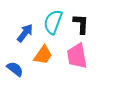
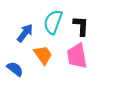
black L-shape: moved 2 px down
orange trapezoid: rotated 70 degrees counterclockwise
